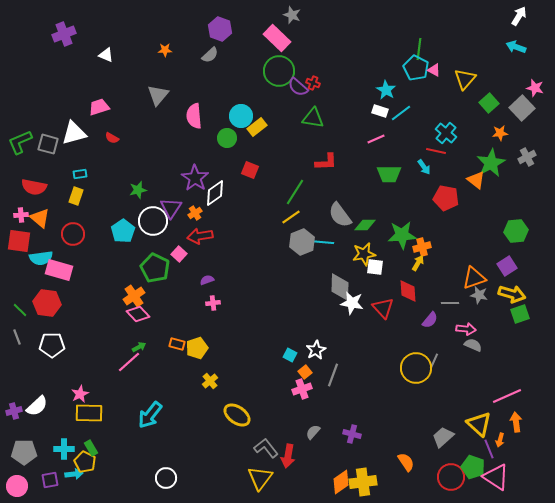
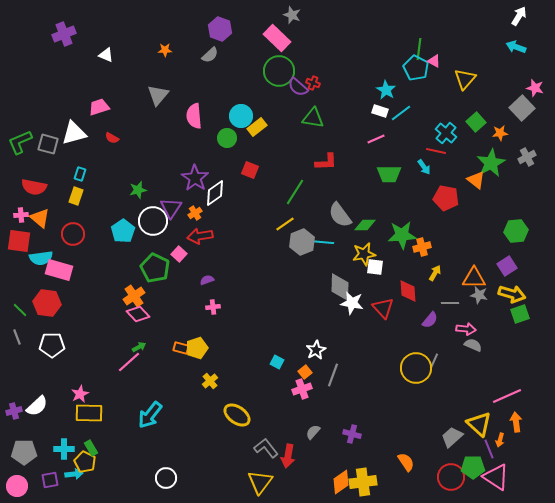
pink triangle at (434, 70): moved 9 px up
green square at (489, 103): moved 13 px left, 19 px down
cyan rectangle at (80, 174): rotated 64 degrees counterclockwise
yellow line at (291, 217): moved 6 px left, 7 px down
yellow arrow at (418, 263): moved 17 px right, 10 px down
orange triangle at (474, 278): rotated 20 degrees clockwise
pink cross at (213, 303): moved 4 px down
orange rectangle at (177, 344): moved 4 px right, 4 px down
cyan square at (290, 355): moved 13 px left, 7 px down
gray trapezoid at (443, 437): moved 9 px right
green pentagon at (473, 467): rotated 20 degrees counterclockwise
yellow triangle at (260, 478): moved 4 px down
